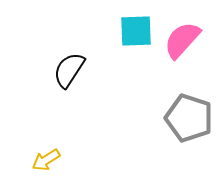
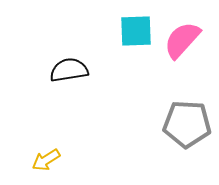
black semicircle: rotated 48 degrees clockwise
gray pentagon: moved 2 px left, 6 px down; rotated 15 degrees counterclockwise
